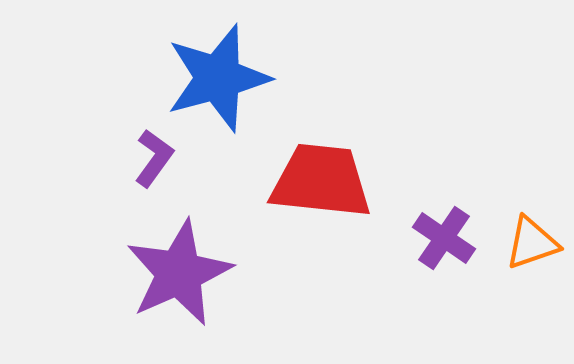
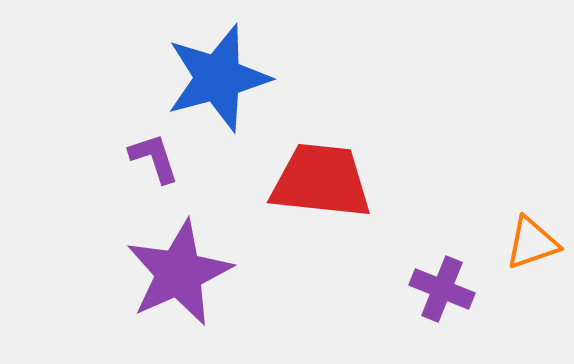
purple L-shape: rotated 54 degrees counterclockwise
purple cross: moved 2 px left, 51 px down; rotated 12 degrees counterclockwise
